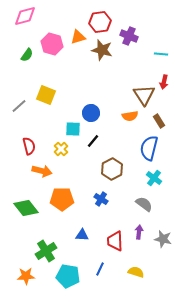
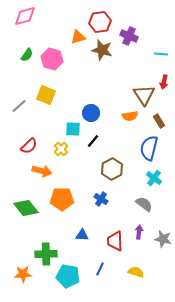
pink hexagon: moved 15 px down
red semicircle: rotated 60 degrees clockwise
green cross: moved 3 px down; rotated 30 degrees clockwise
orange star: moved 3 px left, 2 px up
